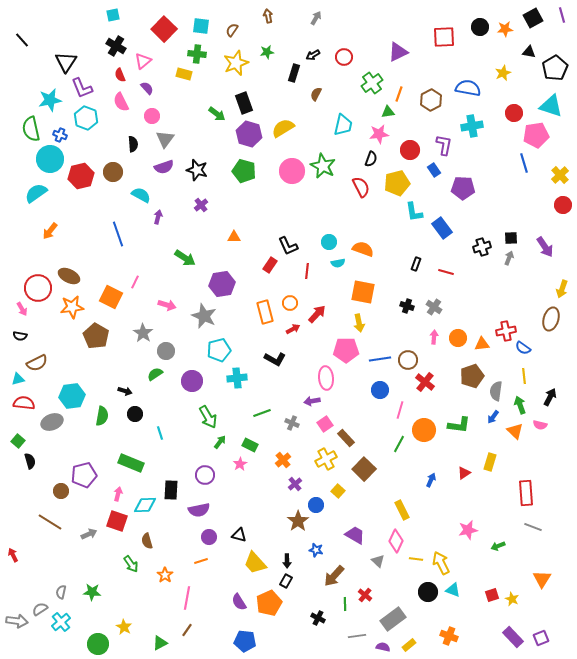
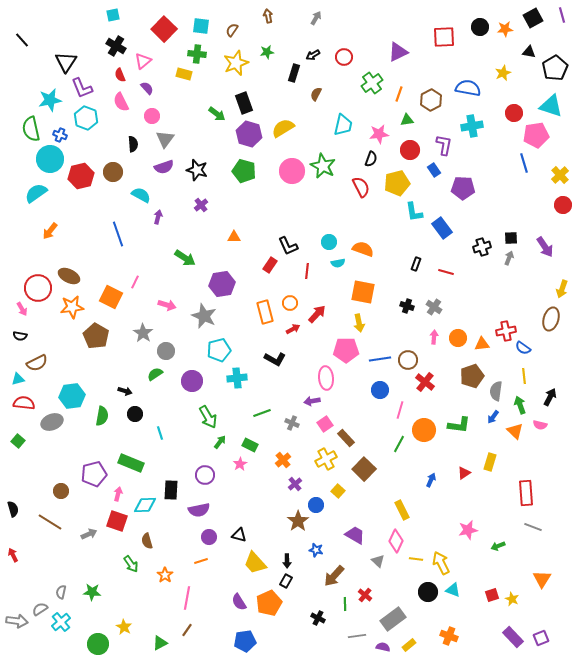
green triangle at (388, 112): moved 19 px right, 8 px down
black semicircle at (30, 461): moved 17 px left, 48 px down
purple pentagon at (84, 475): moved 10 px right, 1 px up
blue pentagon at (245, 641): rotated 15 degrees counterclockwise
